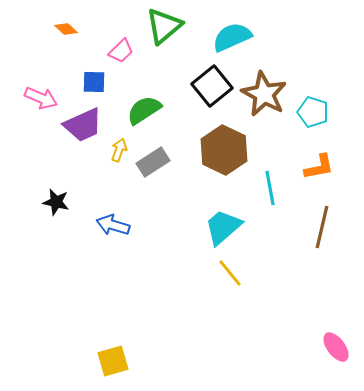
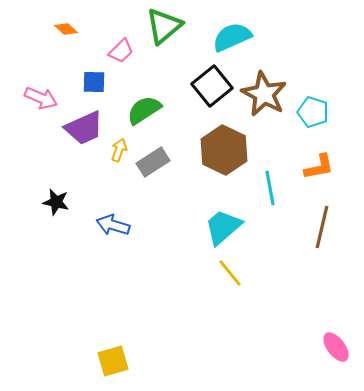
purple trapezoid: moved 1 px right, 3 px down
